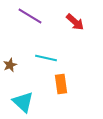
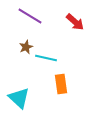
brown star: moved 16 px right, 18 px up
cyan triangle: moved 4 px left, 4 px up
